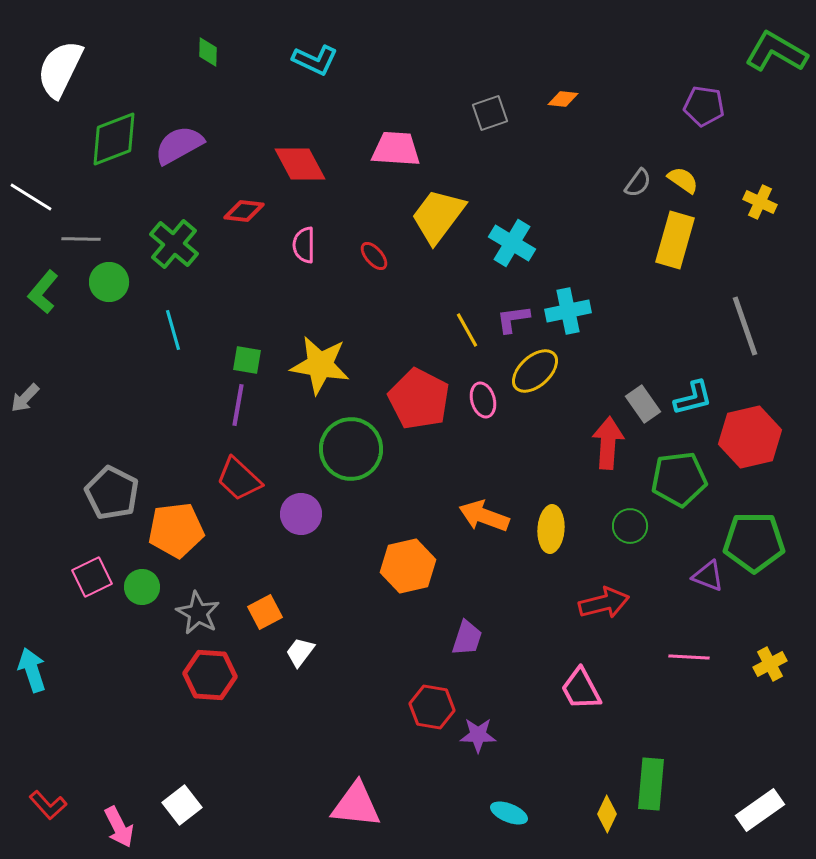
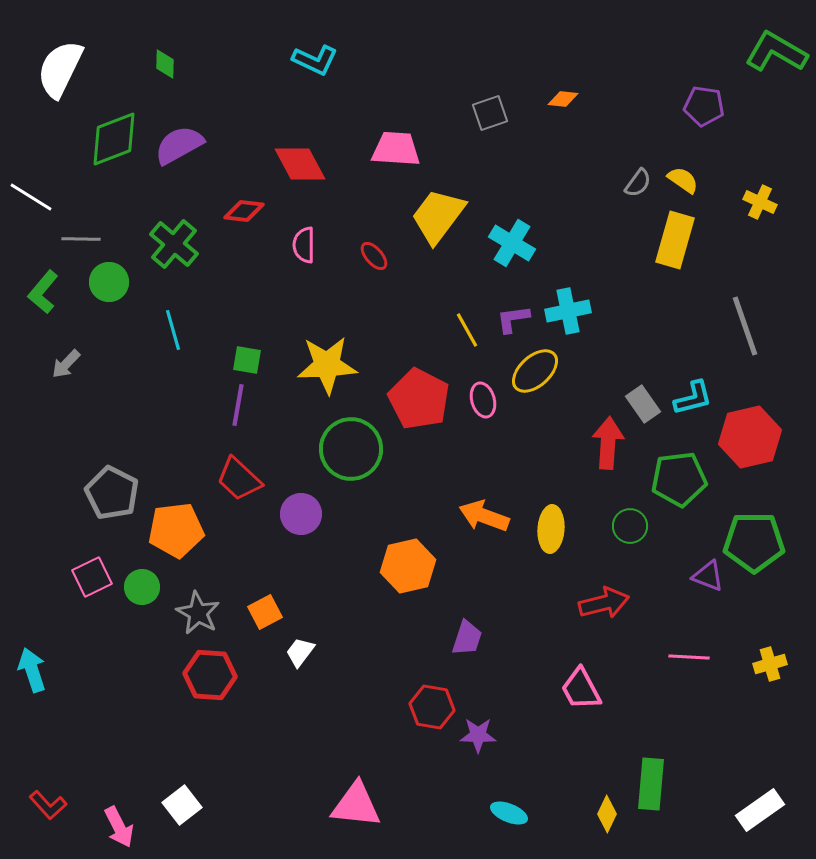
green diamond at (208, 52): moved 43 px left, 12 px down
yellow star at (320, 365): moved 7 px right; rotated 12 degrees counterclockwise
gray arrow at (25, 398): moved 41 px right, 34 px up
yellow cross at (770, 664): rotated 12 degrees clockwise
